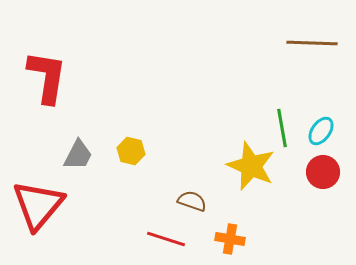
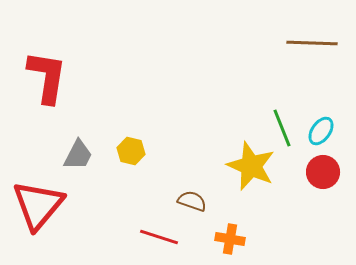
green line: rotated 12 degrees counterclockwise
red line: moved 7 px left, 2 px up
